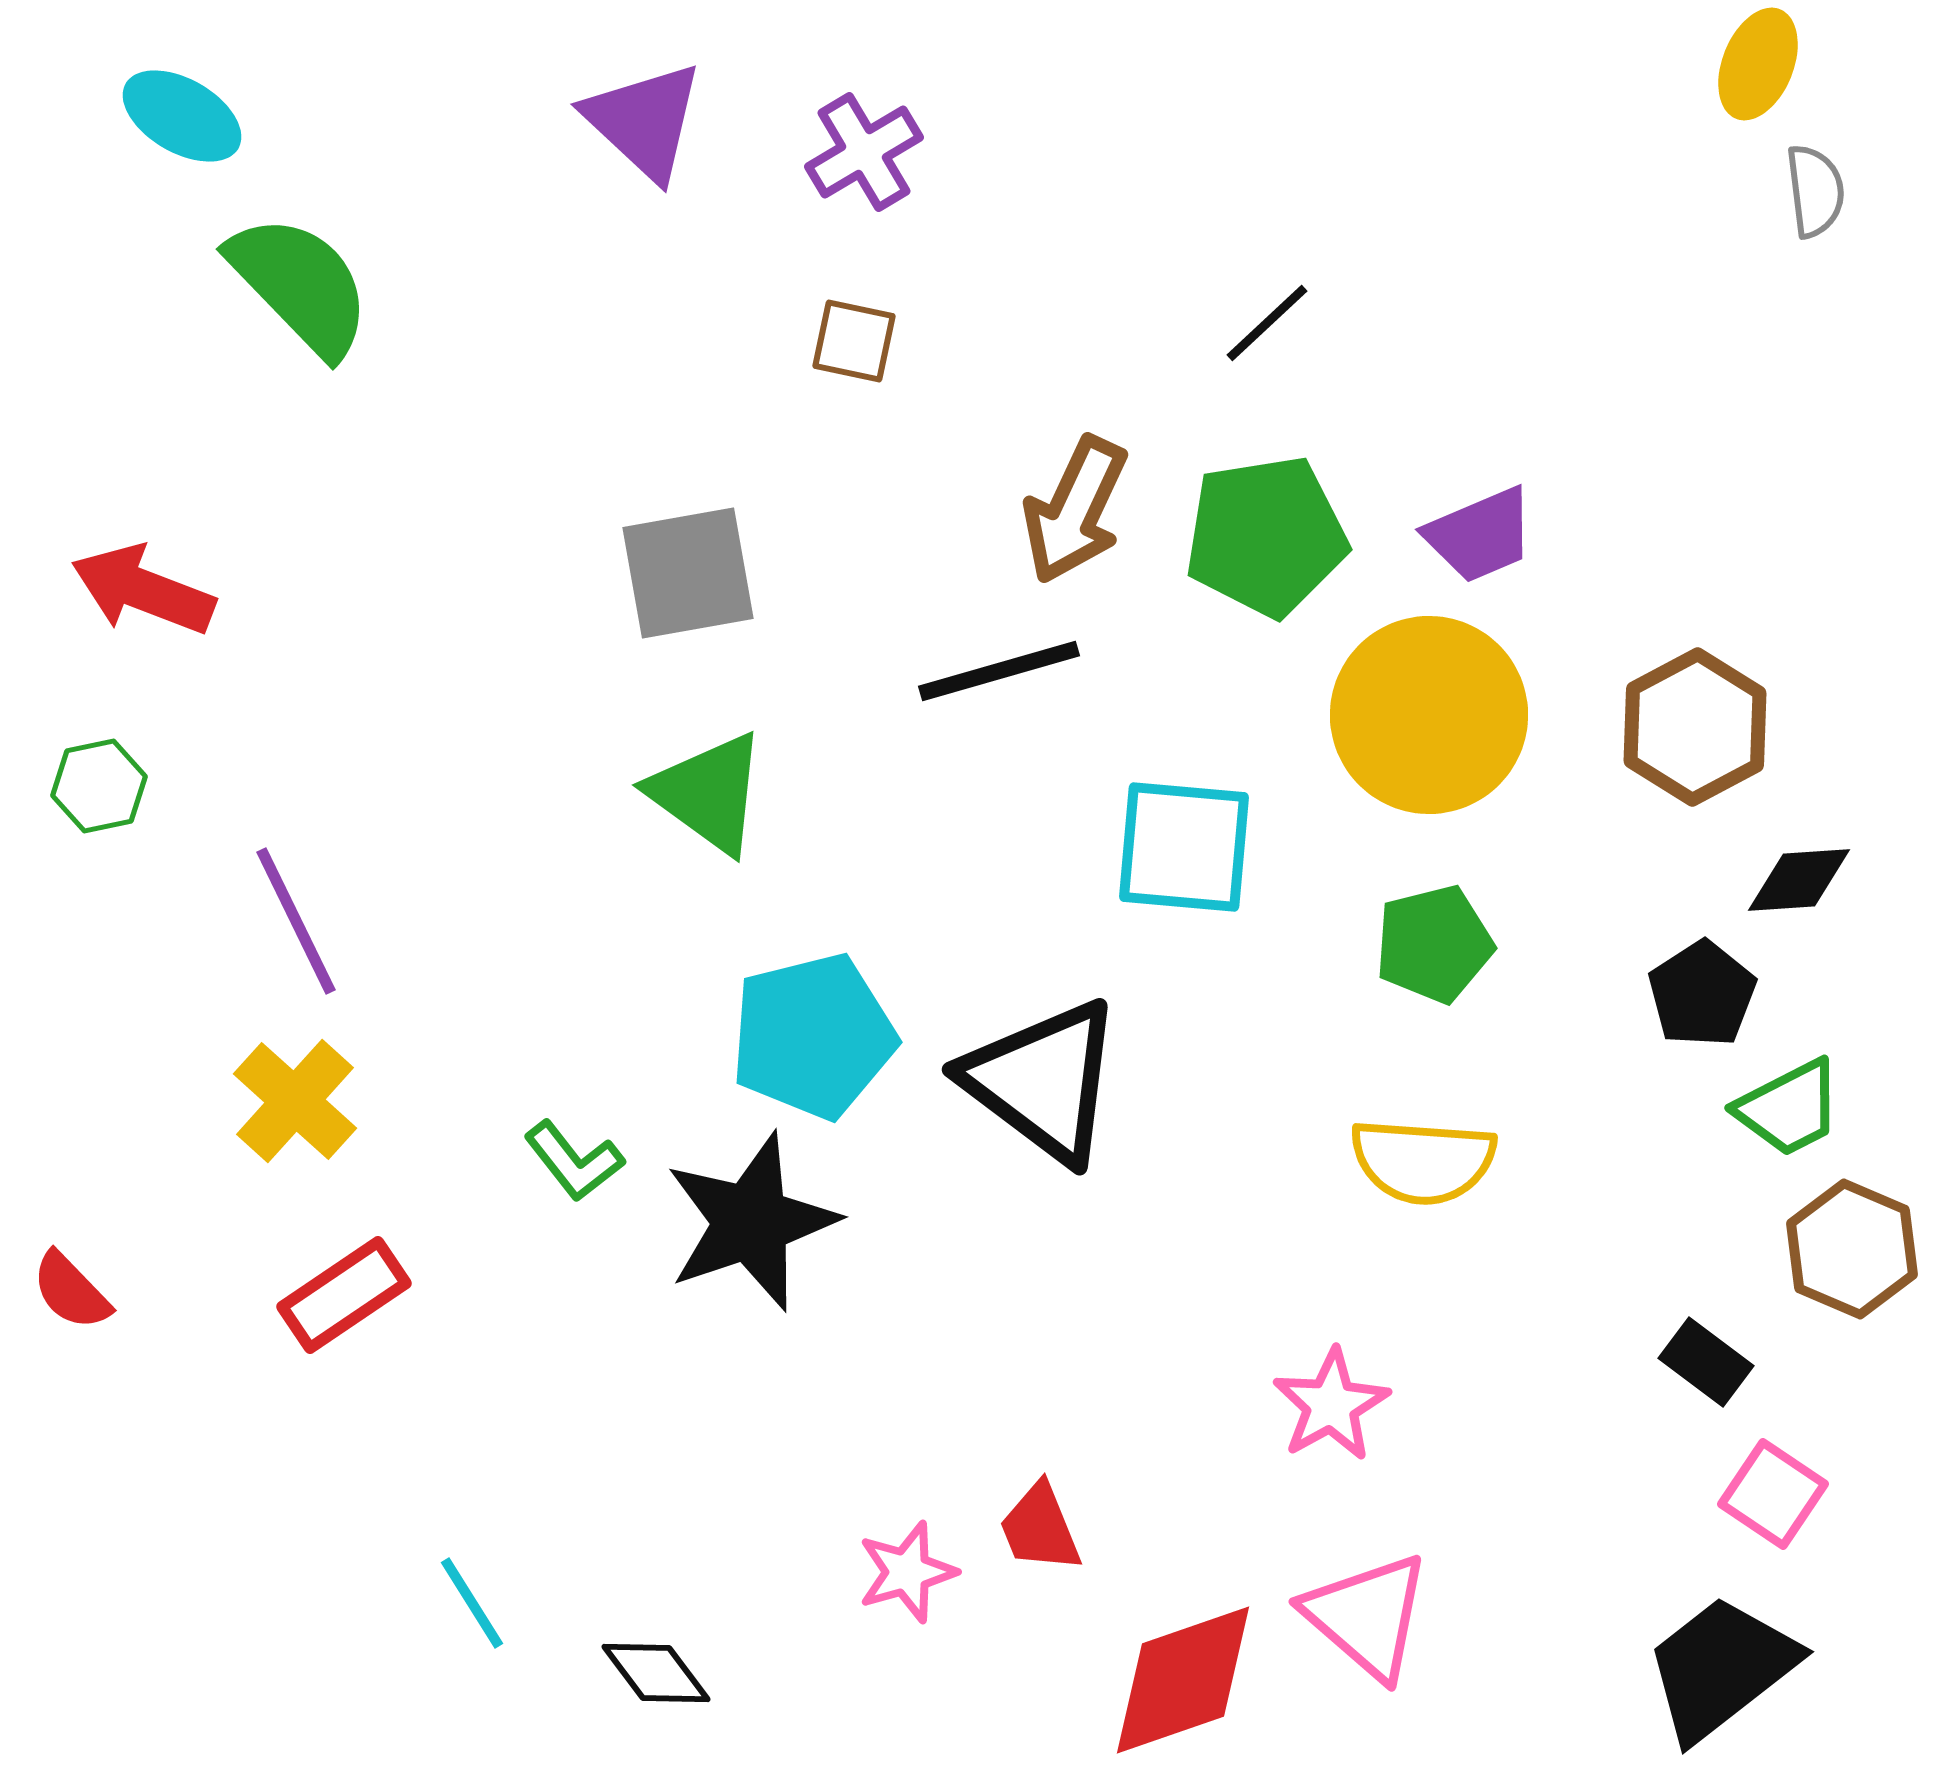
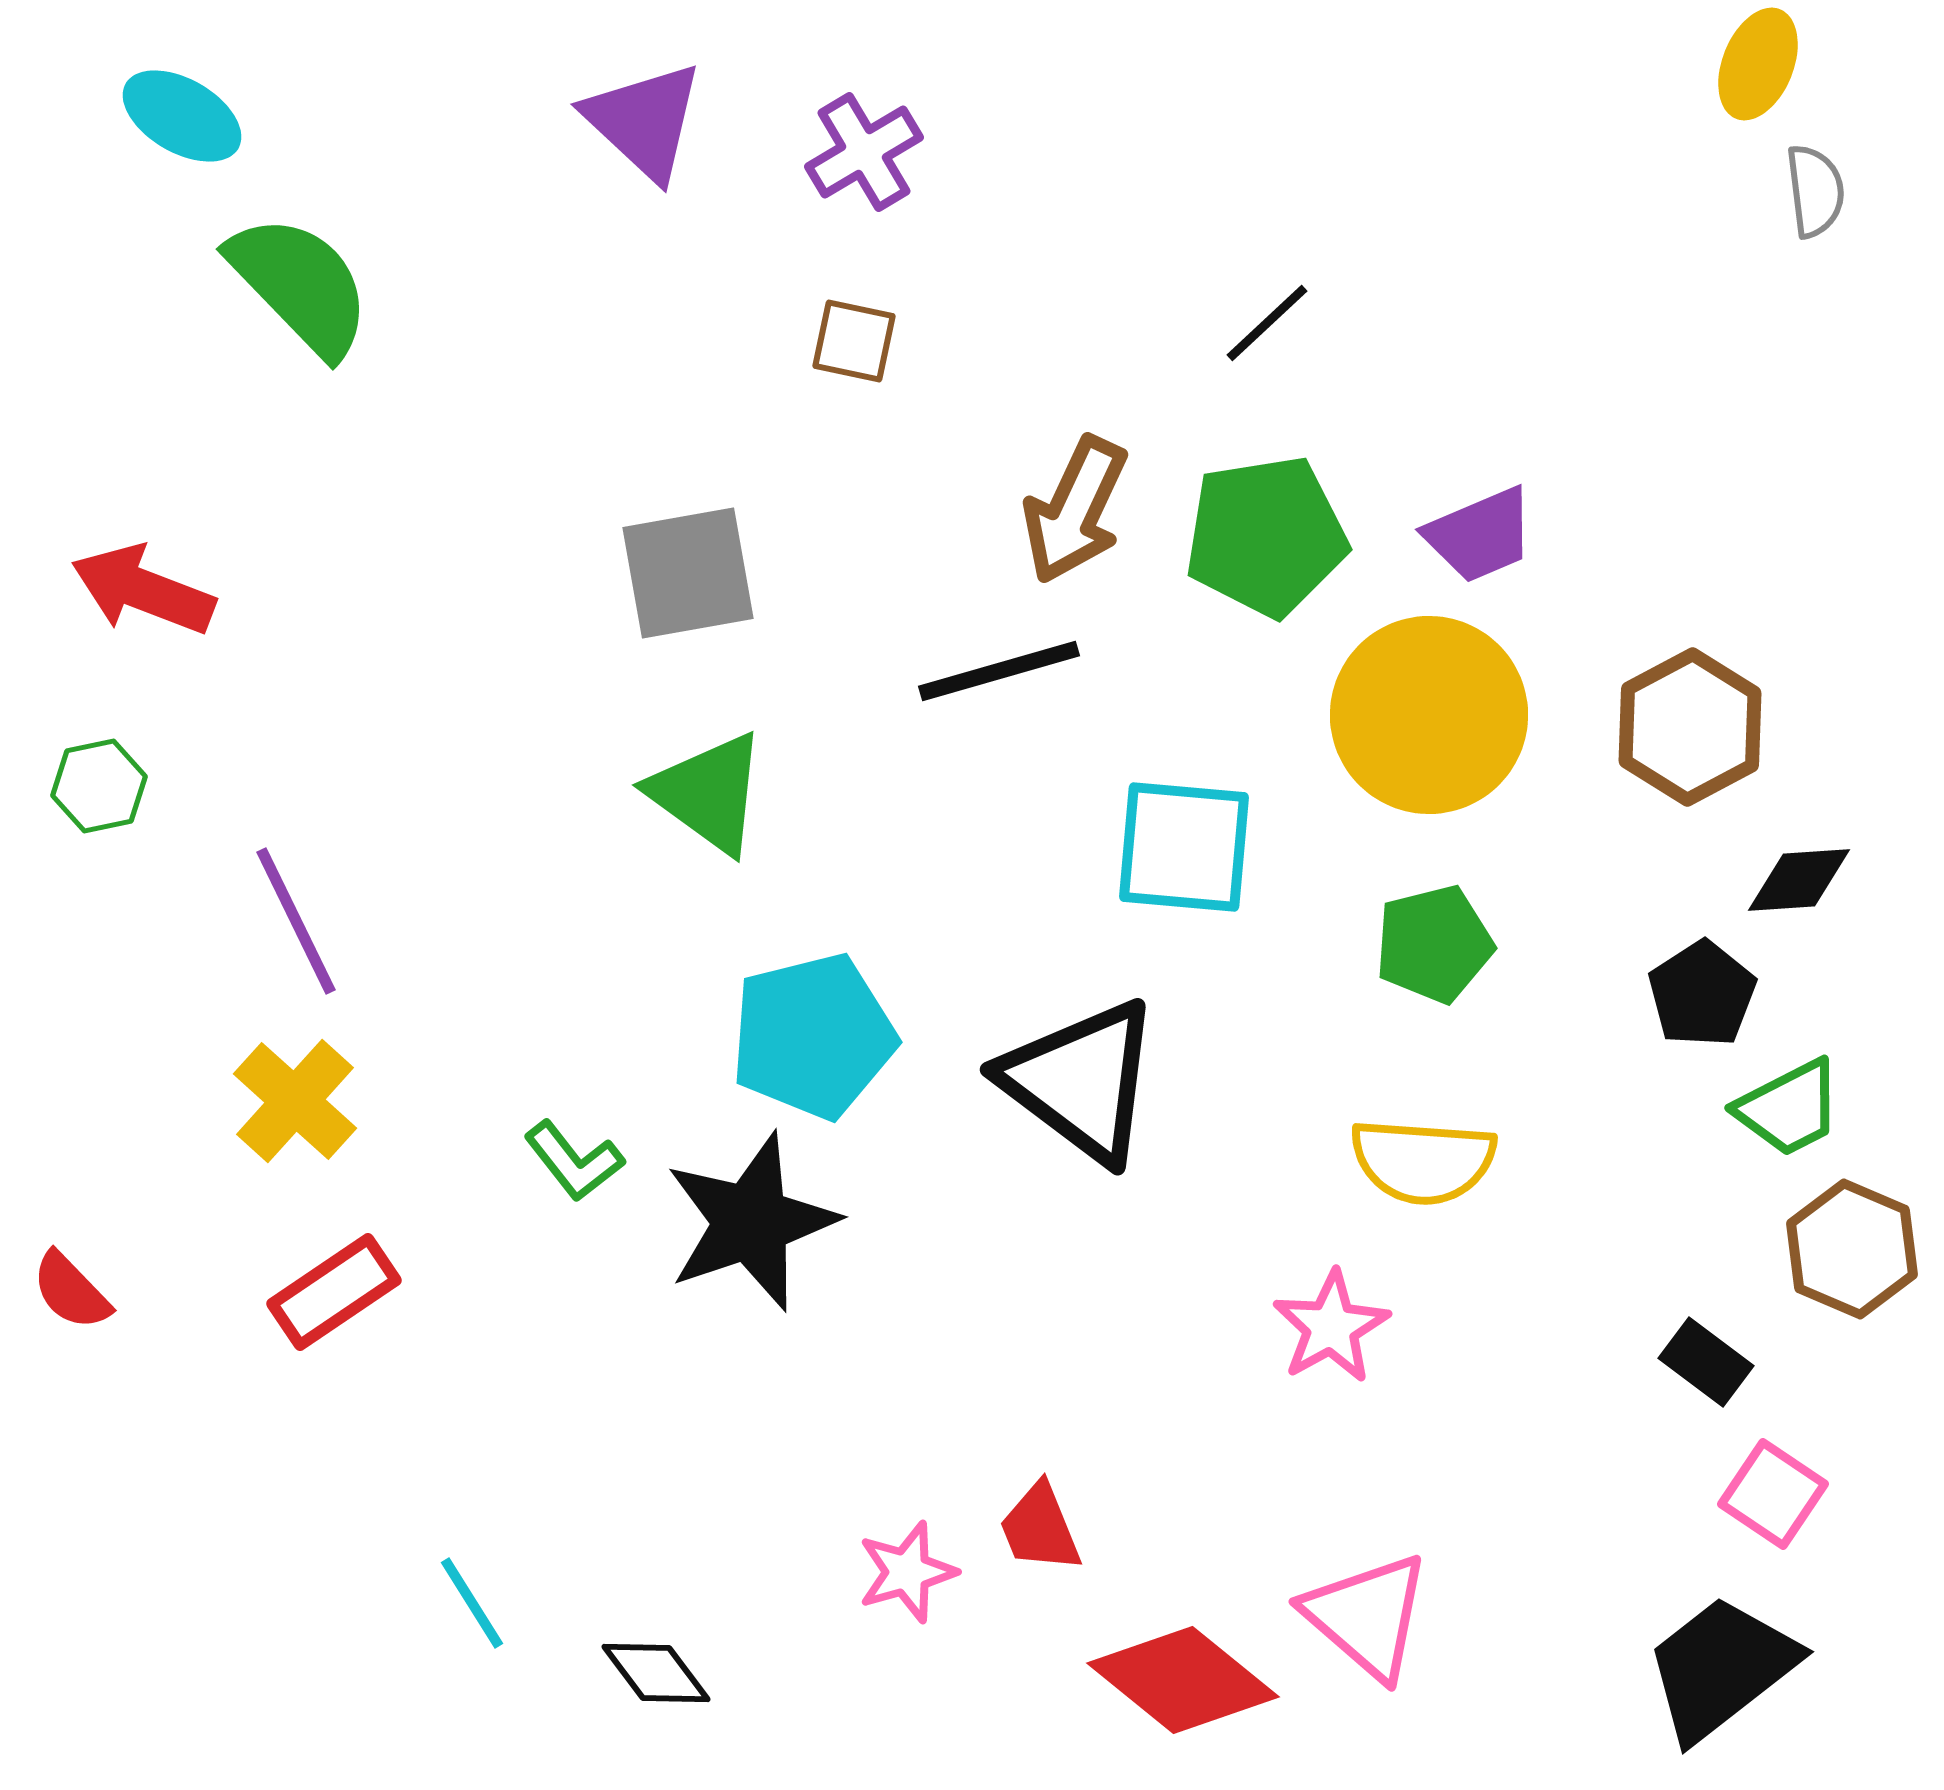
brown hexagon at (1695, 727): moved 5 px left
black triangle at (1043, 1081): moved 38 px right
red rectangle at (344, 1295): moved 10 px left, 3 px up
pink star at (1331, 1405): moved 78 px up
red diamond at (1183, 1680): rotated 58 degrees clockwise
